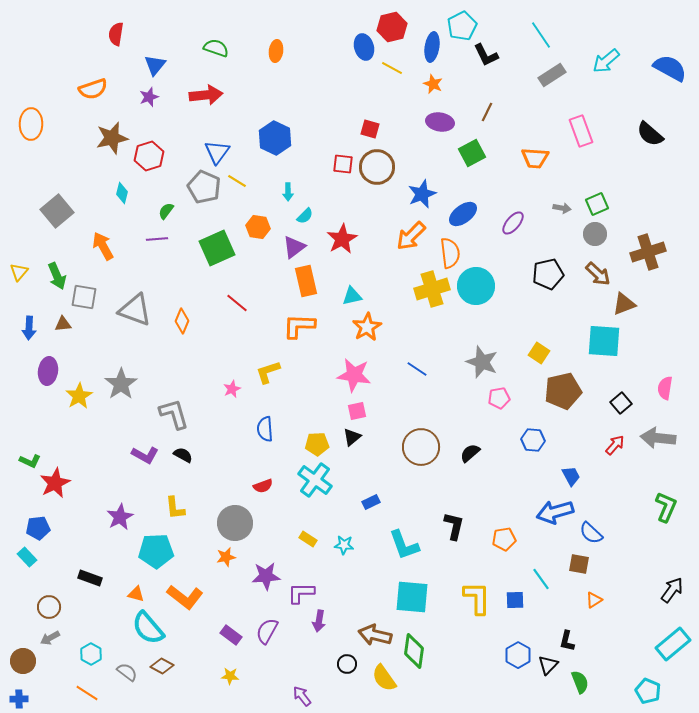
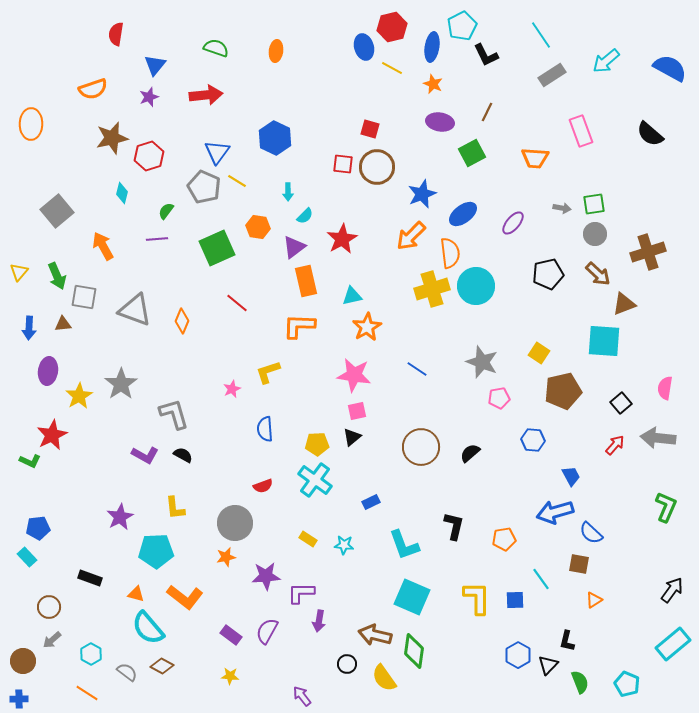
green square at (597, 204): moved 3 px left; rotated 15 degrees clockwise
red star at (55, 483): moved 3 px left, 48 px up
cyan square at (412, 597): rotated 18 degrees clockwise
gray arrow at (50, 638): moved 2 px right, 2 px down; rotated 12 degrees counterclockwise
cyan pentagon at (648, 691): moved 21 px left, 7 px up
